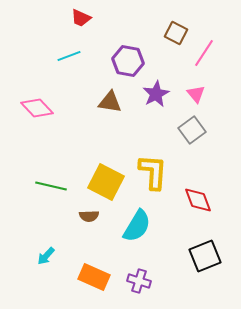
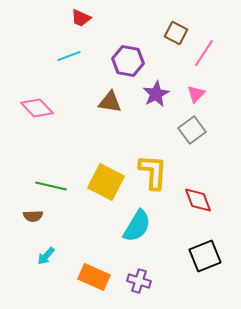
pink triangle: rotated 24 degrees clockwise
brown semicircle: moved 56 px left
